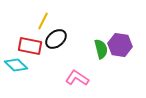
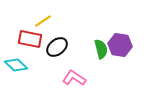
yellow line: rotated 30 degrees clockwise
black ellipse: moved 1 px right, 8 px down
red rectangle: moved 7 px up
pink L-shape: moved 3 px left
